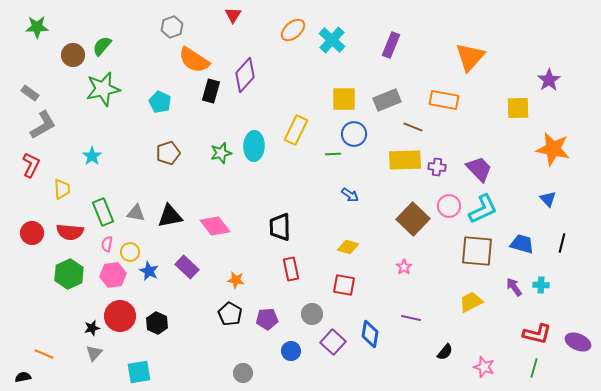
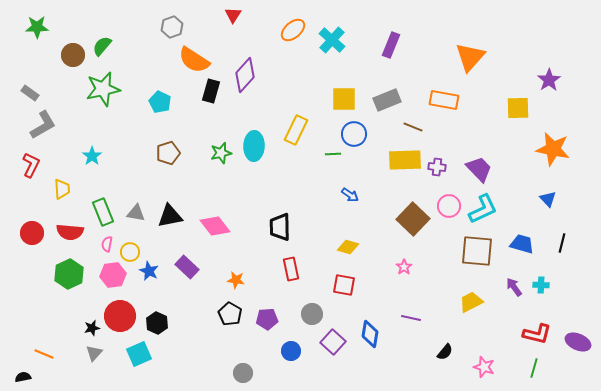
cyan square at (139, 372): moved 18 px up; rotated 15 degrees counterclockwise
